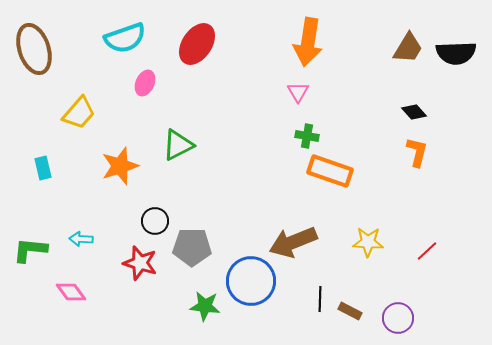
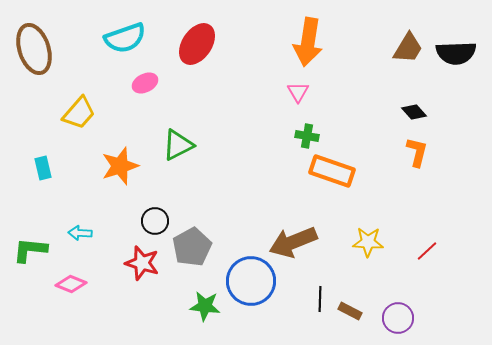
pink ellipse: rotated 40 degrees clockwise
orange rectangle: moved 2 px right
cyan arrow: moved 1 px left, 6 px up
gray pentagon: rotated 30 degrees counterclockwise
red star: moved 2 px right
pink diamond: moved 8 px up; rotated 32 degrees counterclockwise
